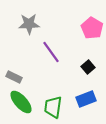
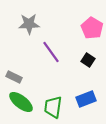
black square: moved 7 px up; rotated 16 degrees counterclockwise
green ellipse: rotated 10 degrees counterclockwise
